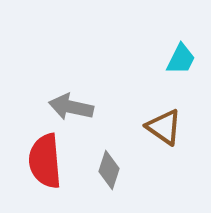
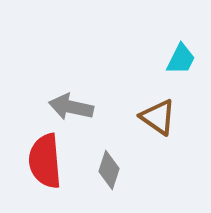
brown triangle: moved 6 px left, 10 px up
